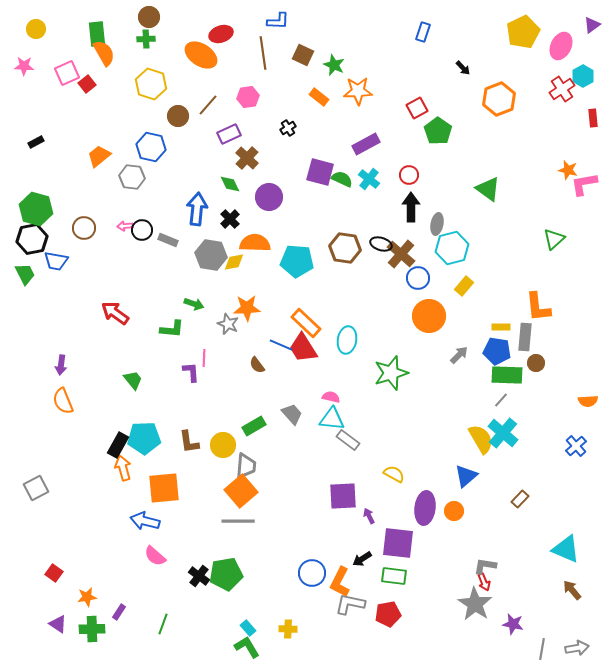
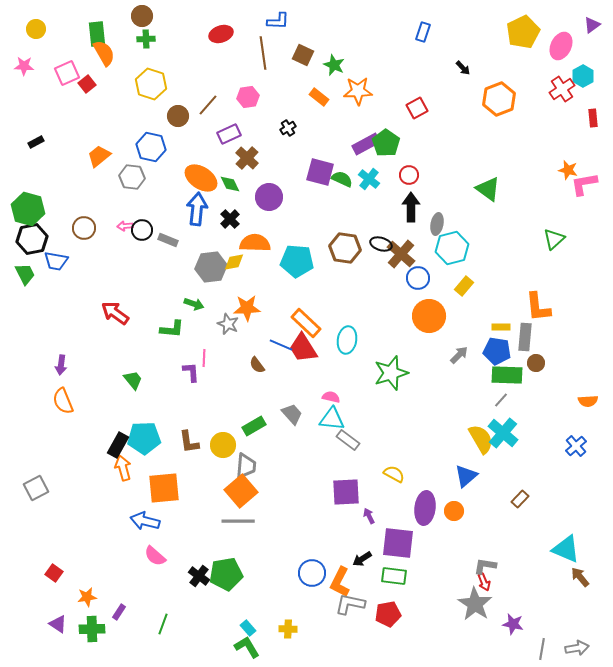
brown circle at (149, 17): moved 7 px left, 1 px up
orange ellipse at (201, 55): moved 123 px down
green pentagon at (438, 131): moved 52 px left, 12 px down
green hexagon at (36, 209): moved 8 px left
gray hexagon at (211, 255): moved 12 px down; rotated 16 degrees counterclockwise
purple square at (343, 496): moved 3 px right, 4 px up
brown arrow at (572, 590): moved 8 px right, 13 px up
